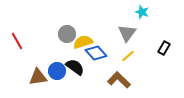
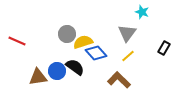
red line: rotated 36 degrees counterclockwise
